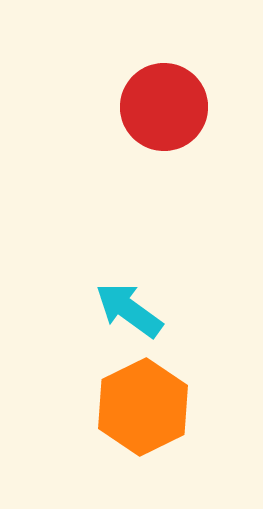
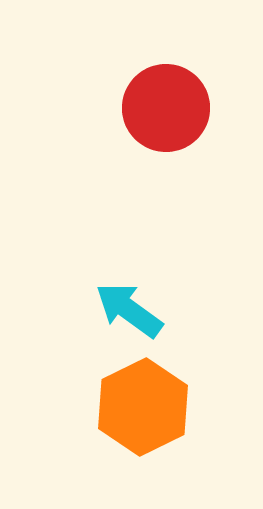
red circle: moved 2 px right, 1 px down
